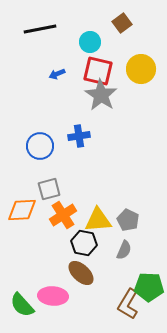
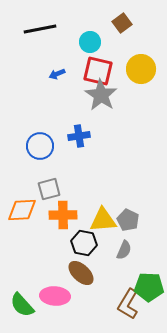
orange cross: rotated 32 degrees clockwise
yellow triangle: moved 5 px right
pink ellipse: moved 2 px right
